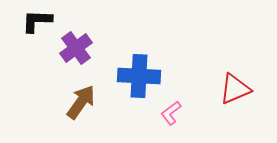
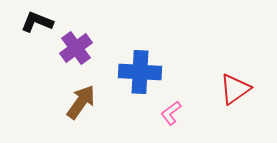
black L-shape: moved 1 px down; rotated 20 degrees clockwise
blue cross: moved 1 px right, 4 px up
red triangle: rotated 12 degrees counterclockwise
